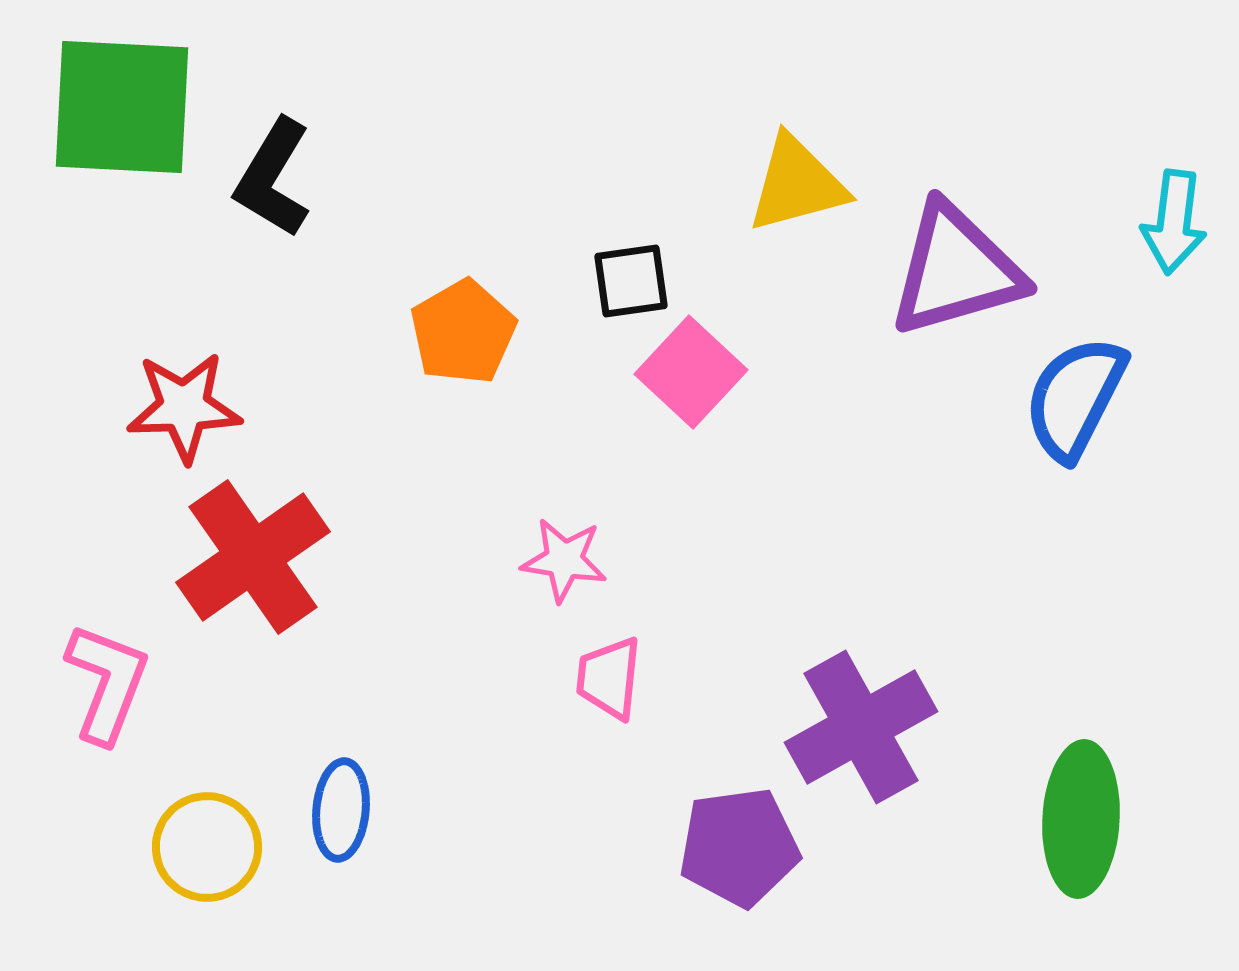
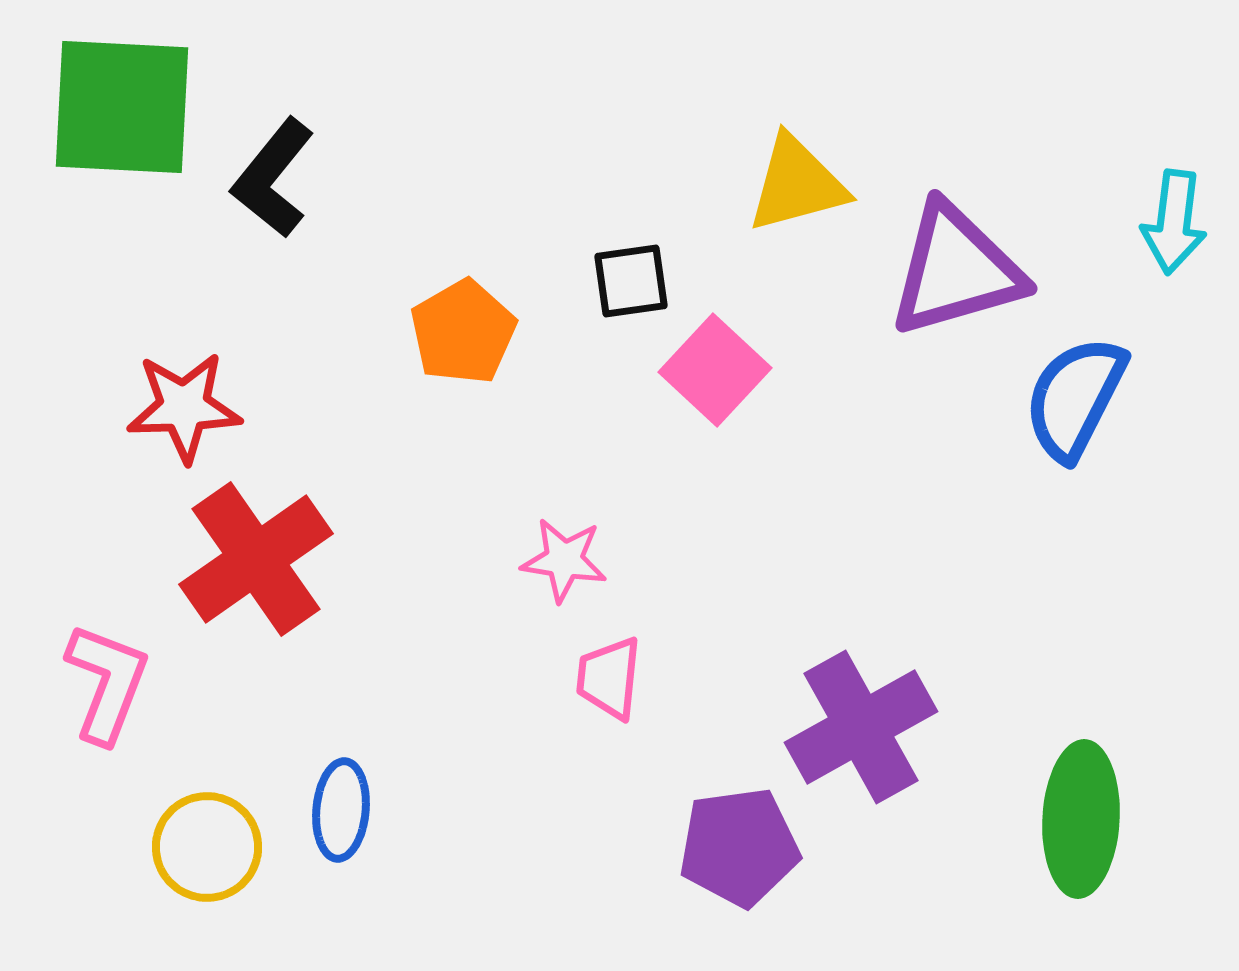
black L-shape: rotated 8 degrees clockwise
pink square: moved 24 px right, 2 px up
red cross: moved 3 px right, 2 px down
